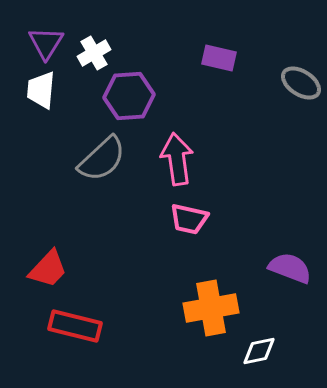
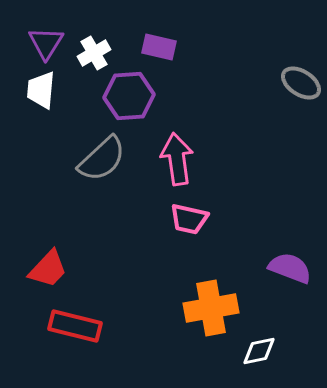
purple rectangle: moved 60 px left, 11 px up
